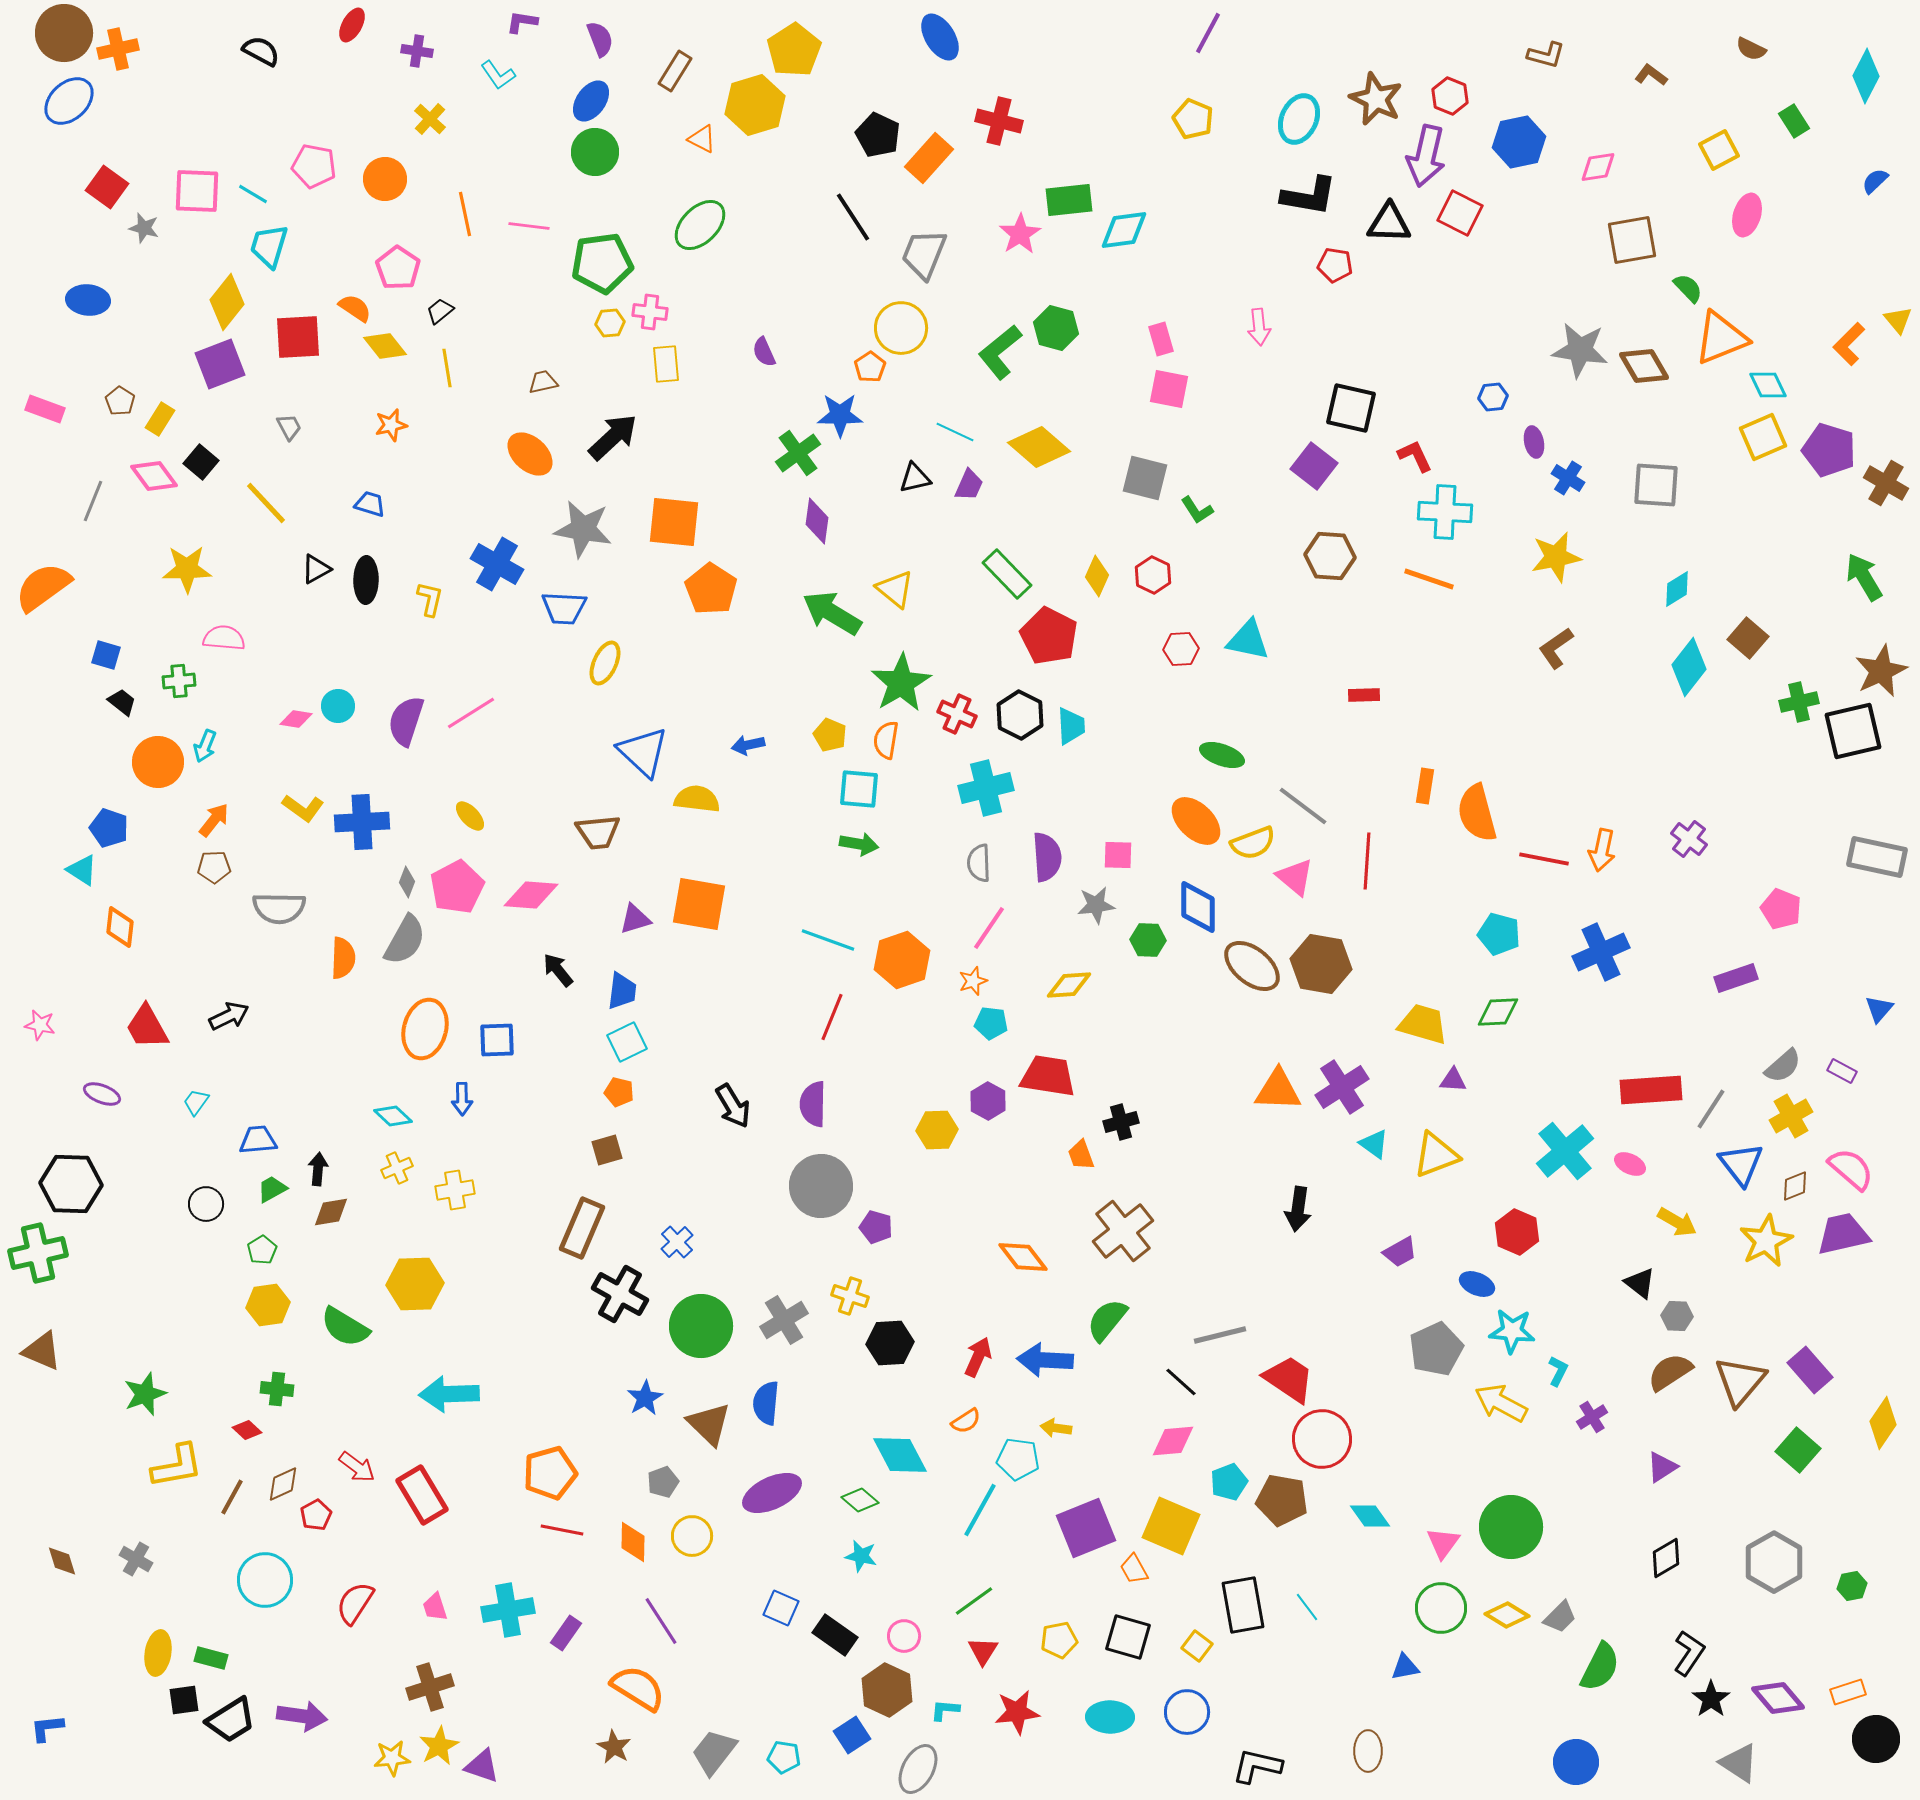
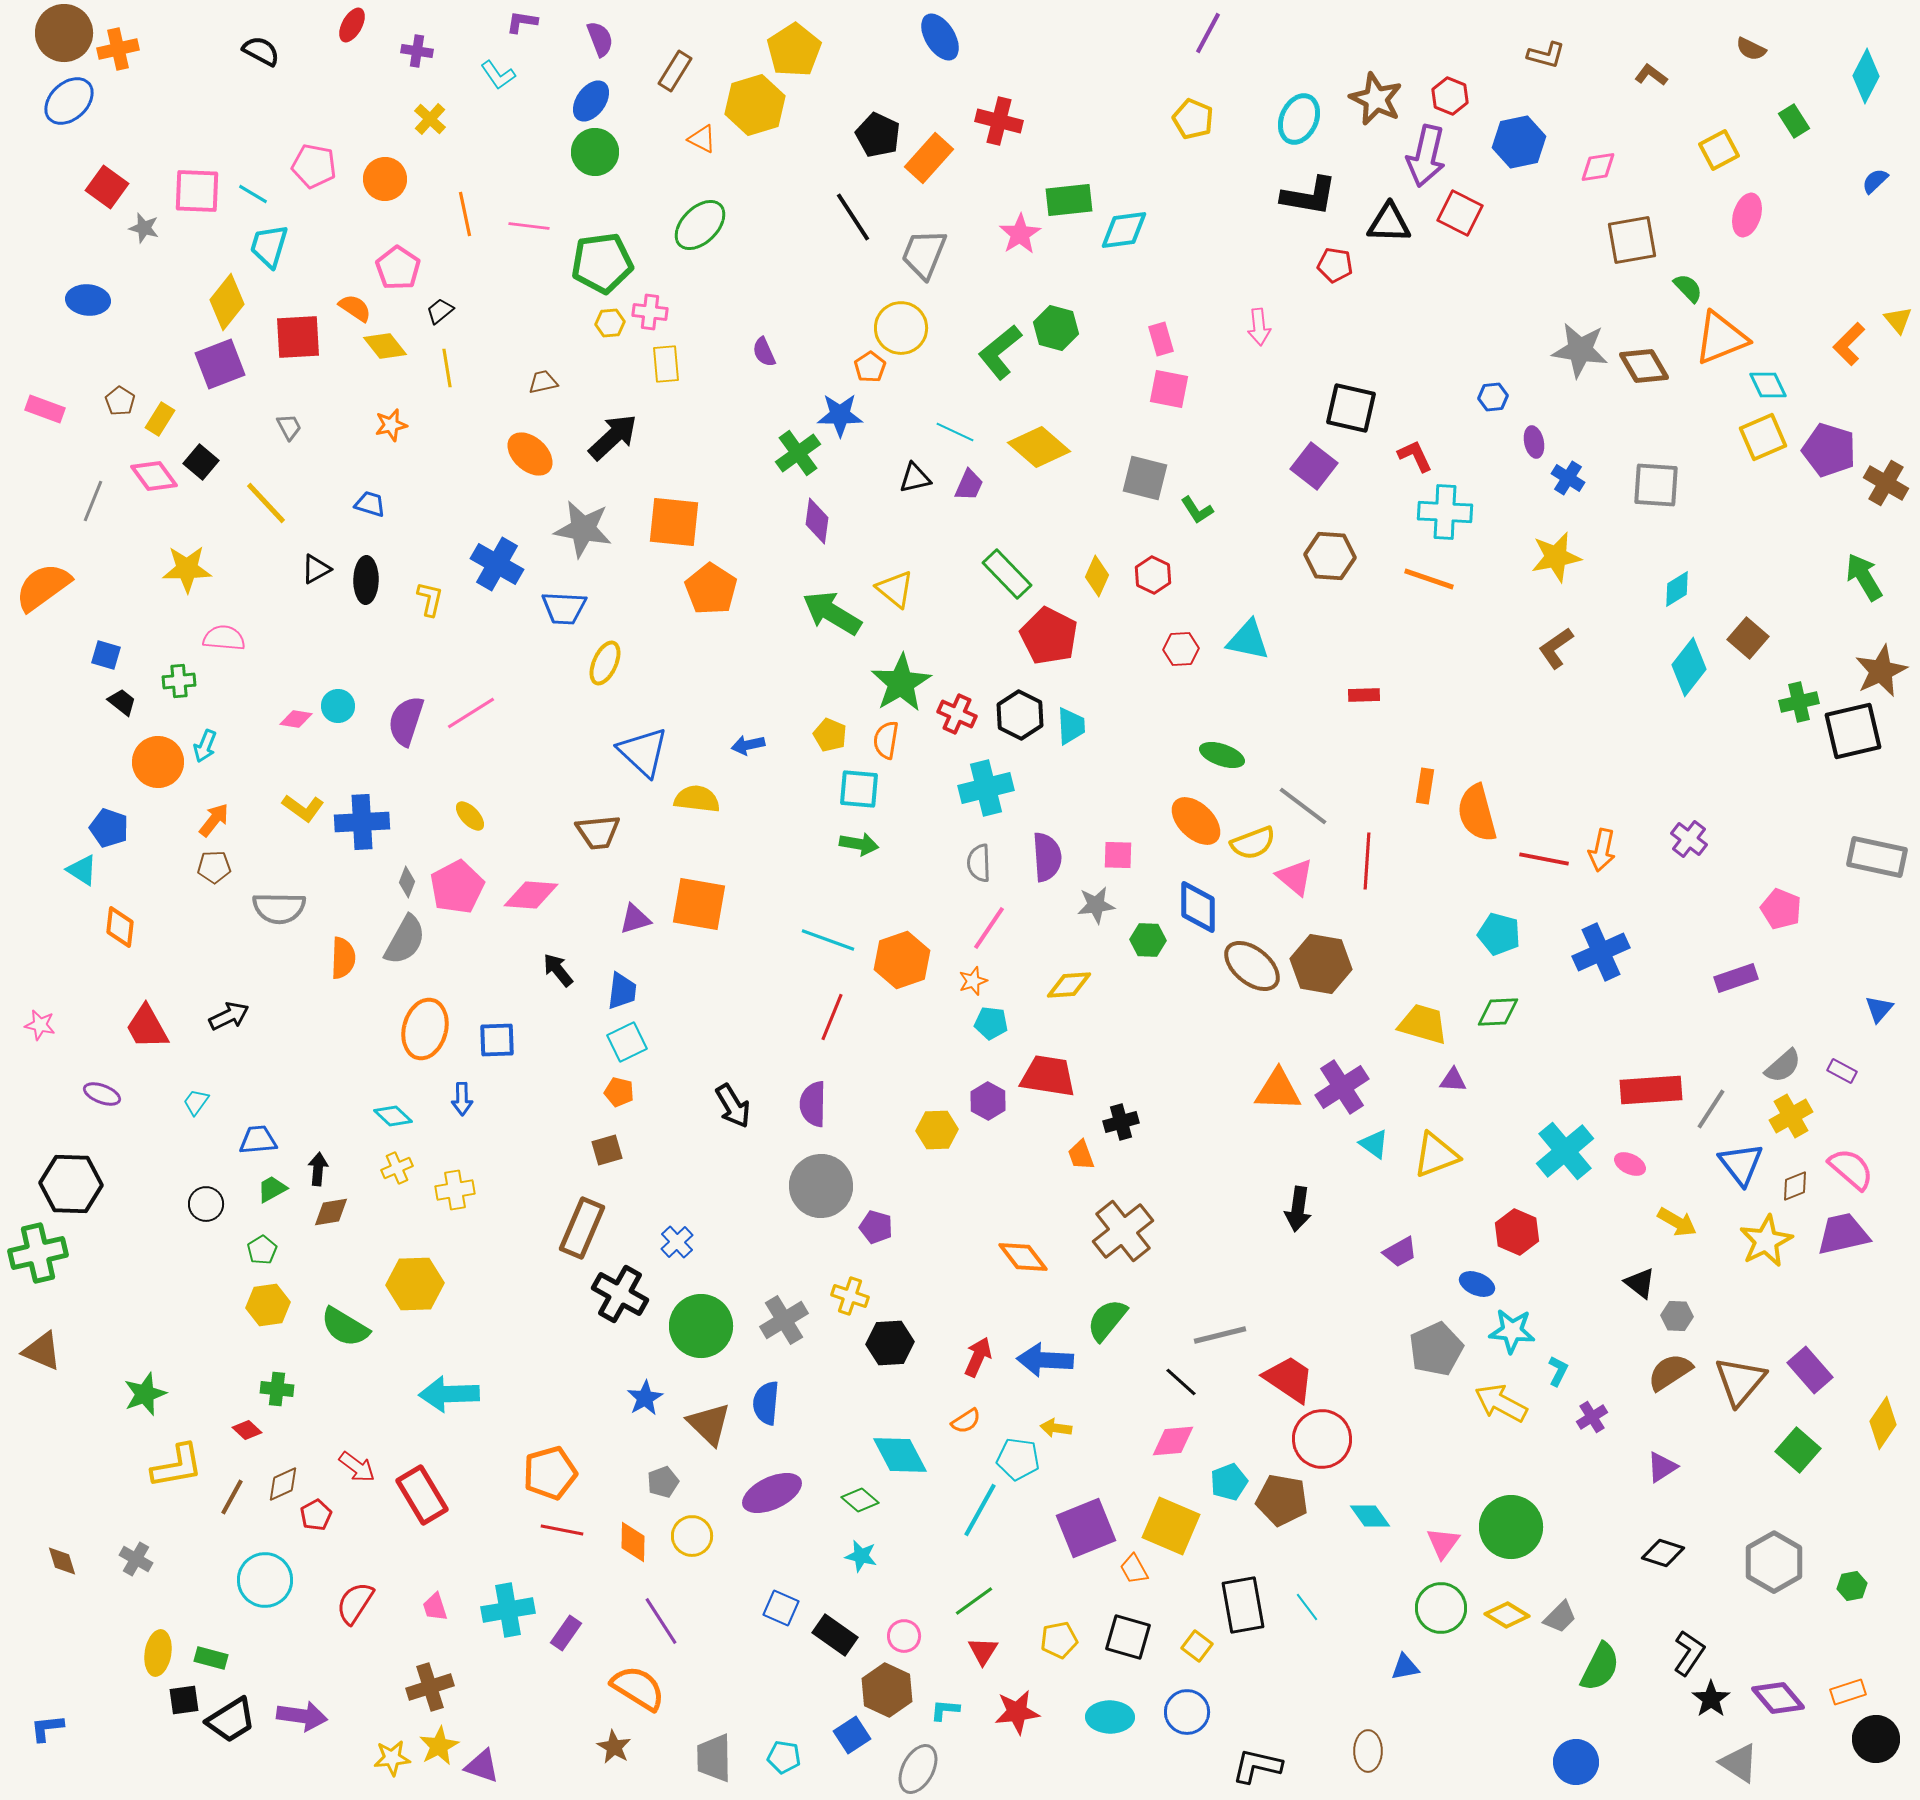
black diamond at (1666, 1558): moved 3 px left, 5 px up; rotated 48 degrees clockwise
gray trapezoid at (714, 1752): moved 6 px down; rotated 39 degrees counterclockwise
